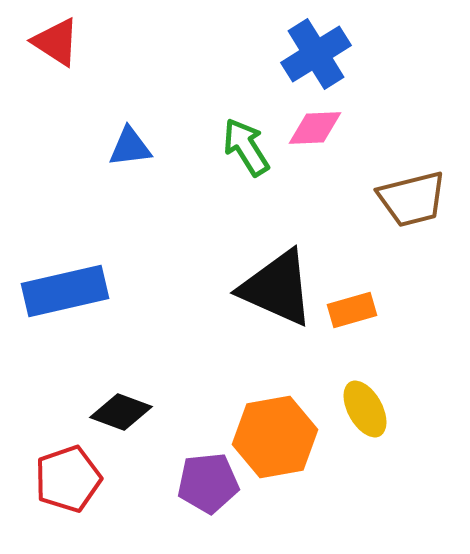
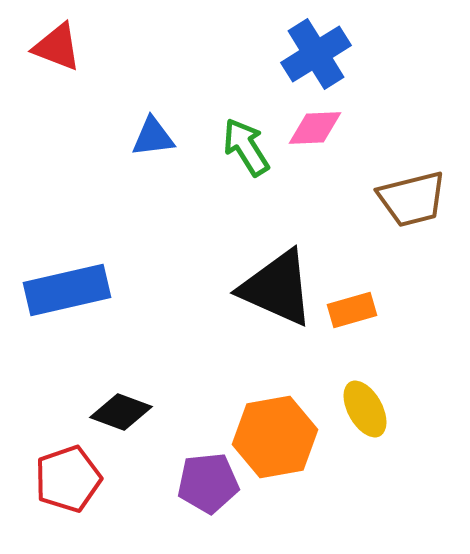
red triangle: moved 1 px right, 5 px down; rotated 12 degrees counterclockwise
blue triangle: moved 23 px right, 10 px up
blue rectangle: moved 2 px right, 1 px up
